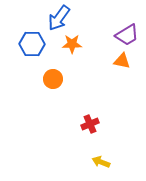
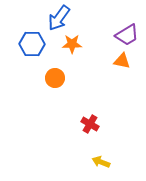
orange circle: moved 2 px right, 1 px up
red cross: rotated 36 degrees counterclockwise
